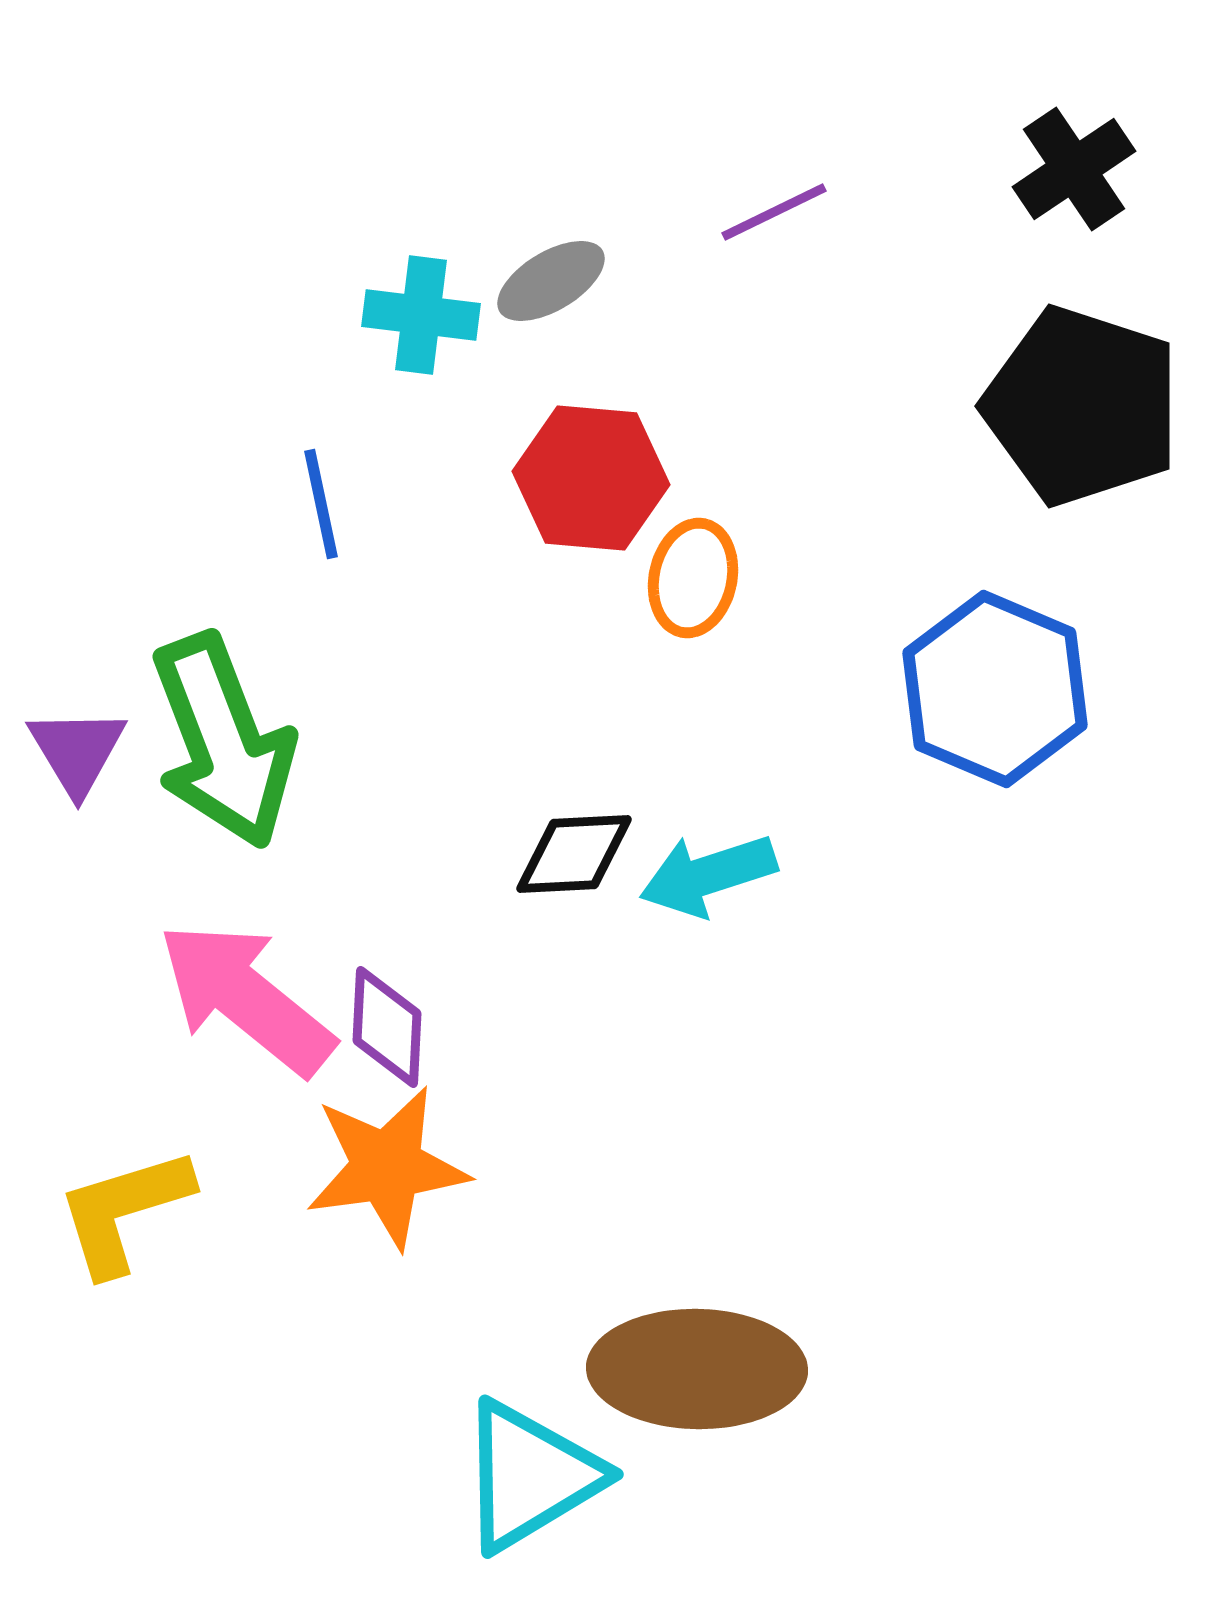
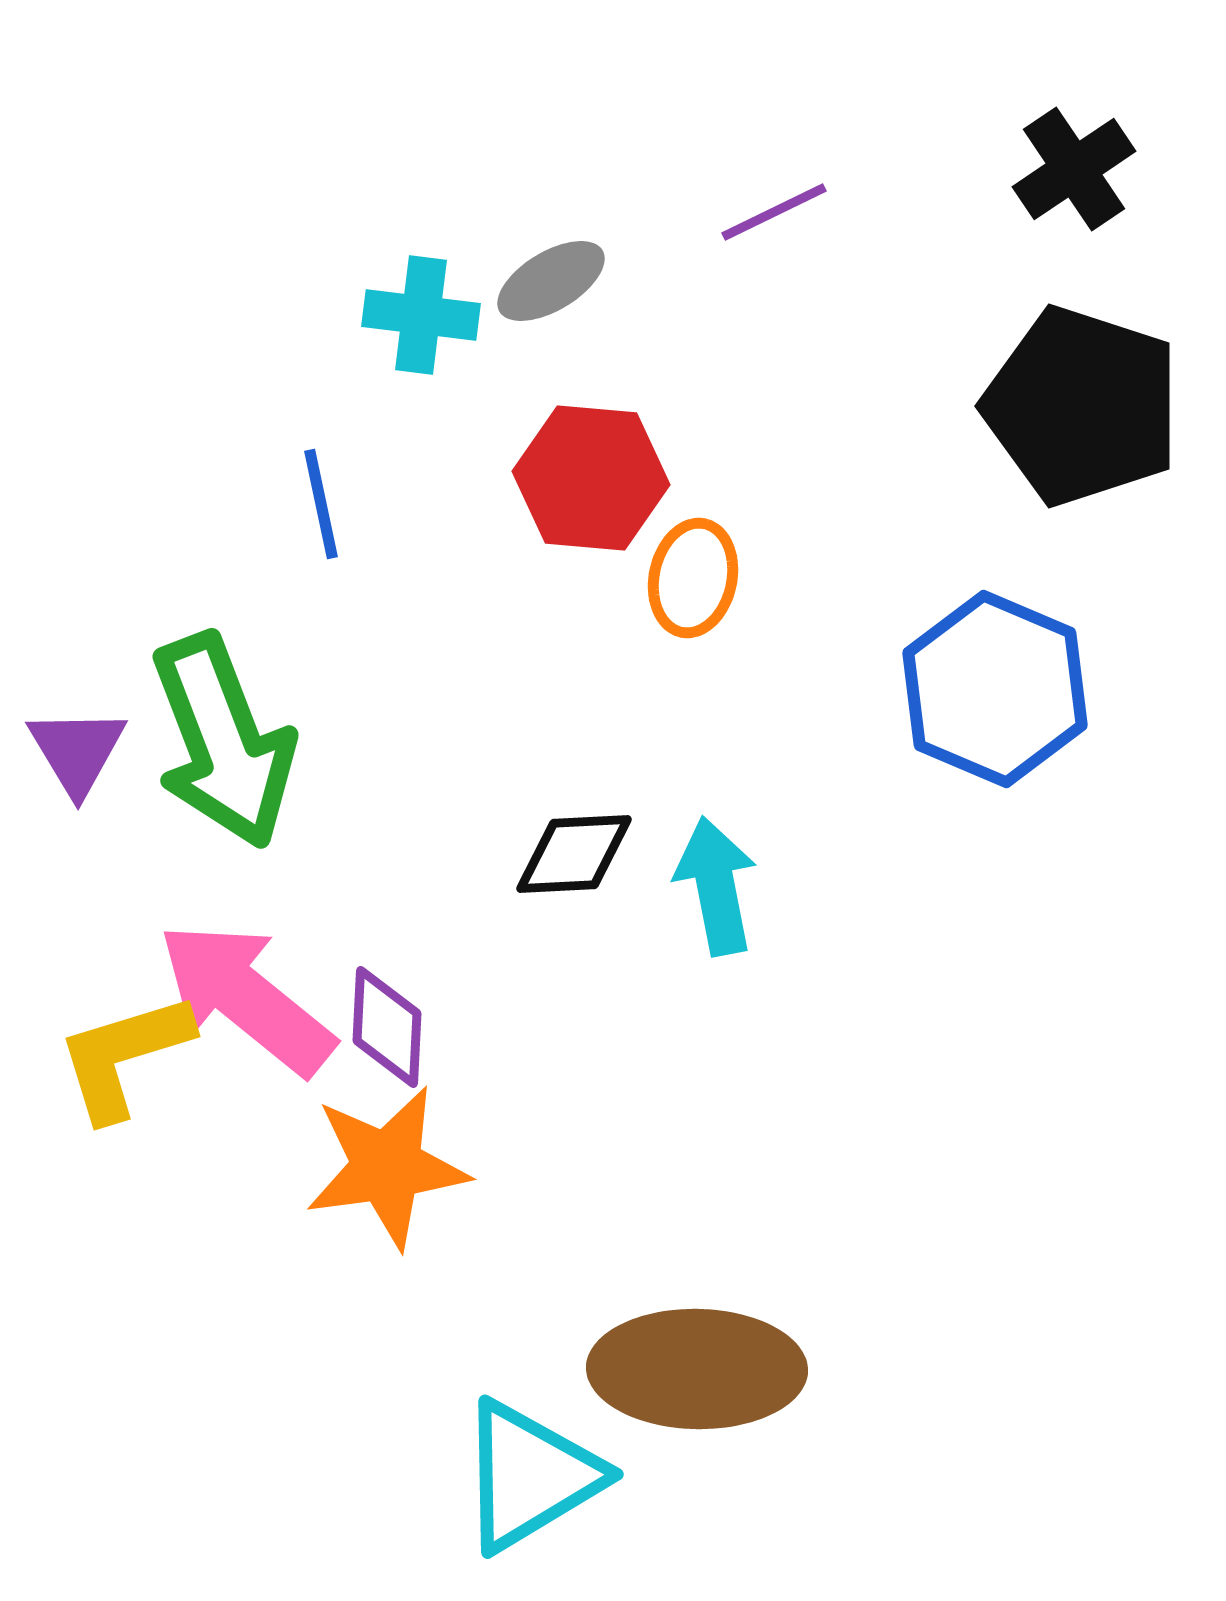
cyan arrow: moved 8 px right, 11 px down; rotated 97 degrees clockwise
yellow L-shape: moved 155 px up
